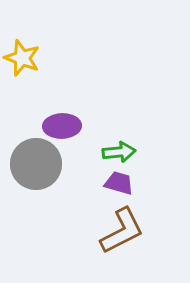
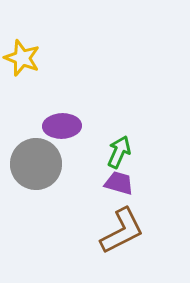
green arrow: rotated 60 degrees counterclockwise
